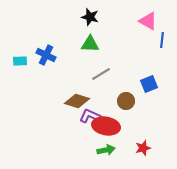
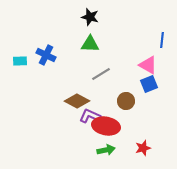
pink triangle: moved 44 px down
brown diamond: rotated 10 degrees clockwise
